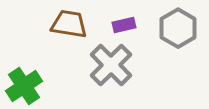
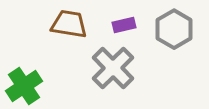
gray hexagon: moved 4 px left, 1 px down
gray cross: moved 2 px right, 3 px down
